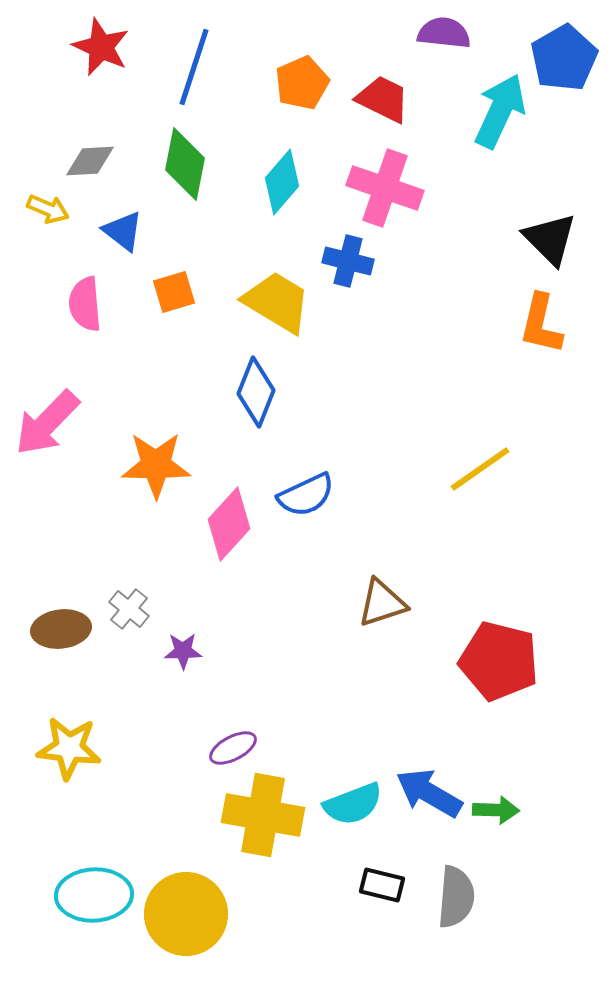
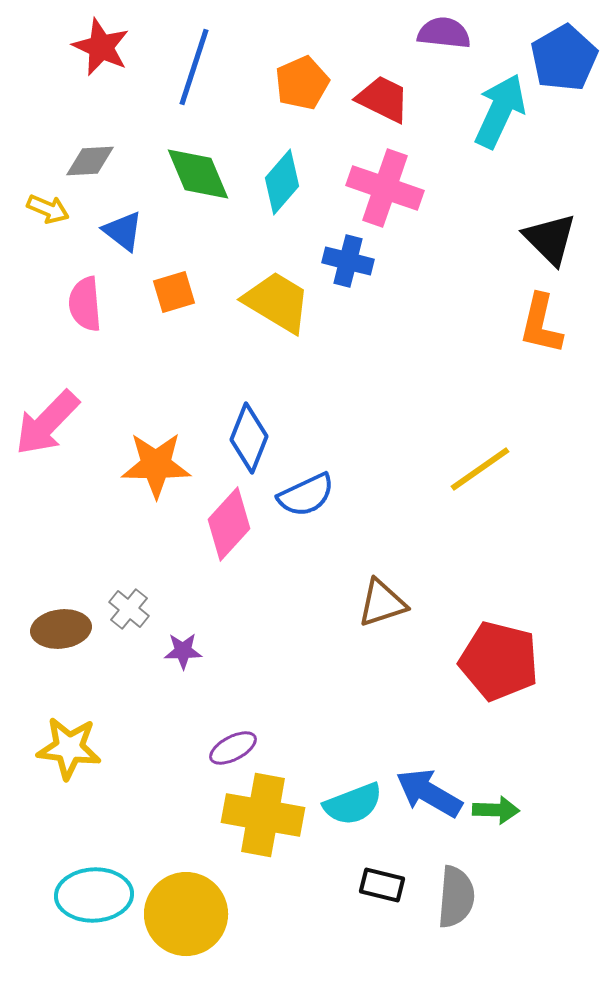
green diamond: moved 13 px right, 10 px down; rotated 34 degrees counterclockwise
blue diamond: moved 7 px left, 46 px down
